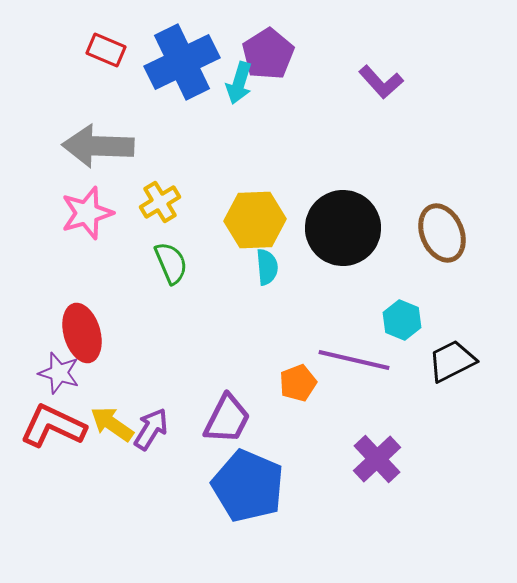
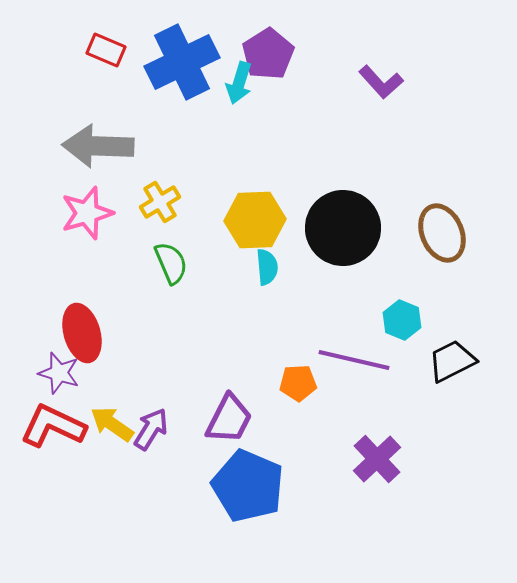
orange pentagon: rotated 18 degrees clockwise
purple trapezoid: moved 2 px right
